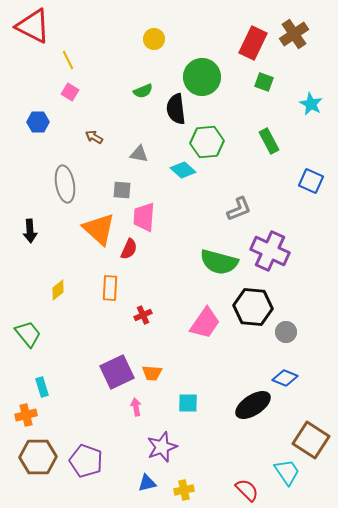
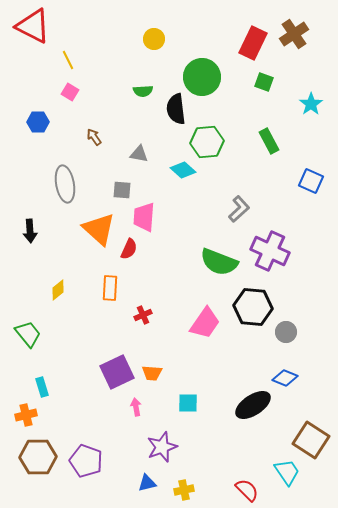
green semicircle at (143, 91): rotated 18 degrees clockwise
cyan star at (311, 104): rotated 10 degrees clockwise
brown arrow at (94, 137): rotated 24 degrees clockwise
gray L-shape at (239, 209): rotated 20 degrees counterclockwise
green semicircle at (219, 262): rotated 6 degrees clockwise
